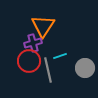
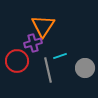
red circle: moved 12 px left
